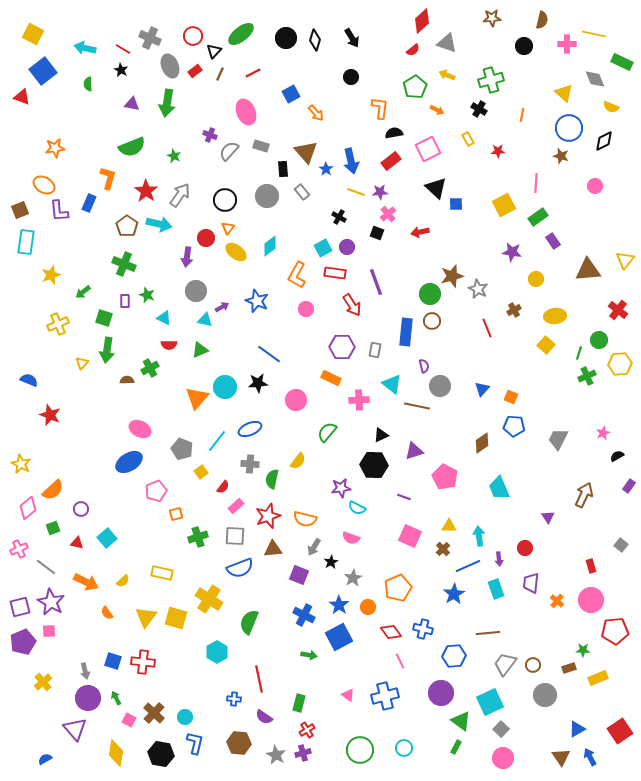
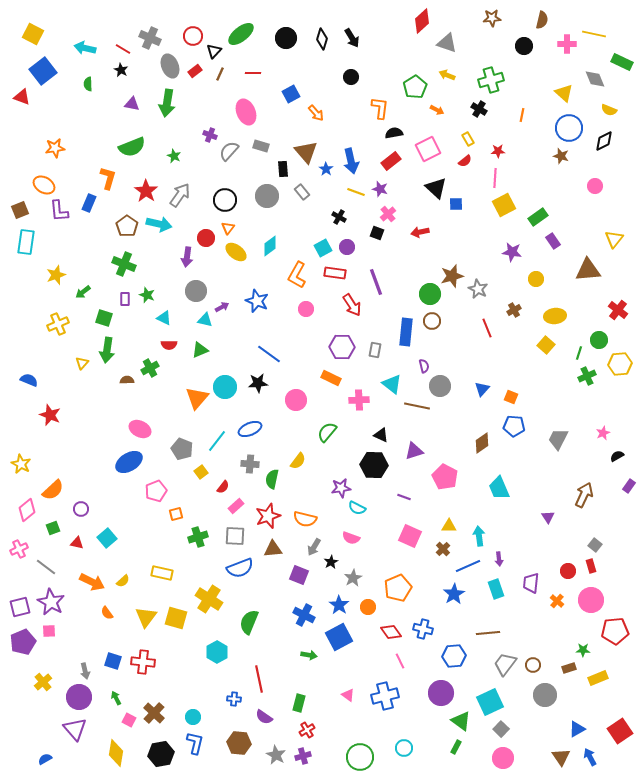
black diamond at (315, 40): moved 7 px right, 1 px up
red semicircle at (413, 50): moved 52 px right, 111 px down
red line at (253, 73): rotated 28 degrees clockwise
yellow semicircle at (611, 107): moved 2 px left, 3 px down
pink line at (536, 183): moved 41 px left, 5 px up
purple star at (380, 192): moved 3 px up; rotated 21 degrees clockwise
yellow triangle at (625, 260): moved 11 px left, 21 px up
yellow star at (51, 275): moved 5 px right
purple rectangle at (125, 301): moved 2 px up
black triangle at (381, 435): rotated 49 degrees clockwise
pink diamond at (28, 508): moved 1 px left, 2 px down
gray square at (621, 545): moved 26 px left
red circle at (525, 548): moved 43 px right, 23 px down
orange arrow at (86, 582): moved 6 px right
purple circle at (88, 698): moved 9 px left, 1 px up
cyan circle at (185, 717): moved 8 px right
green circle at (360, 750): moved 7 px down
purple cross at (303, 753): moved 3 px down
black hexagon at (161, 754): rotated 20 degrees counterclockwise
